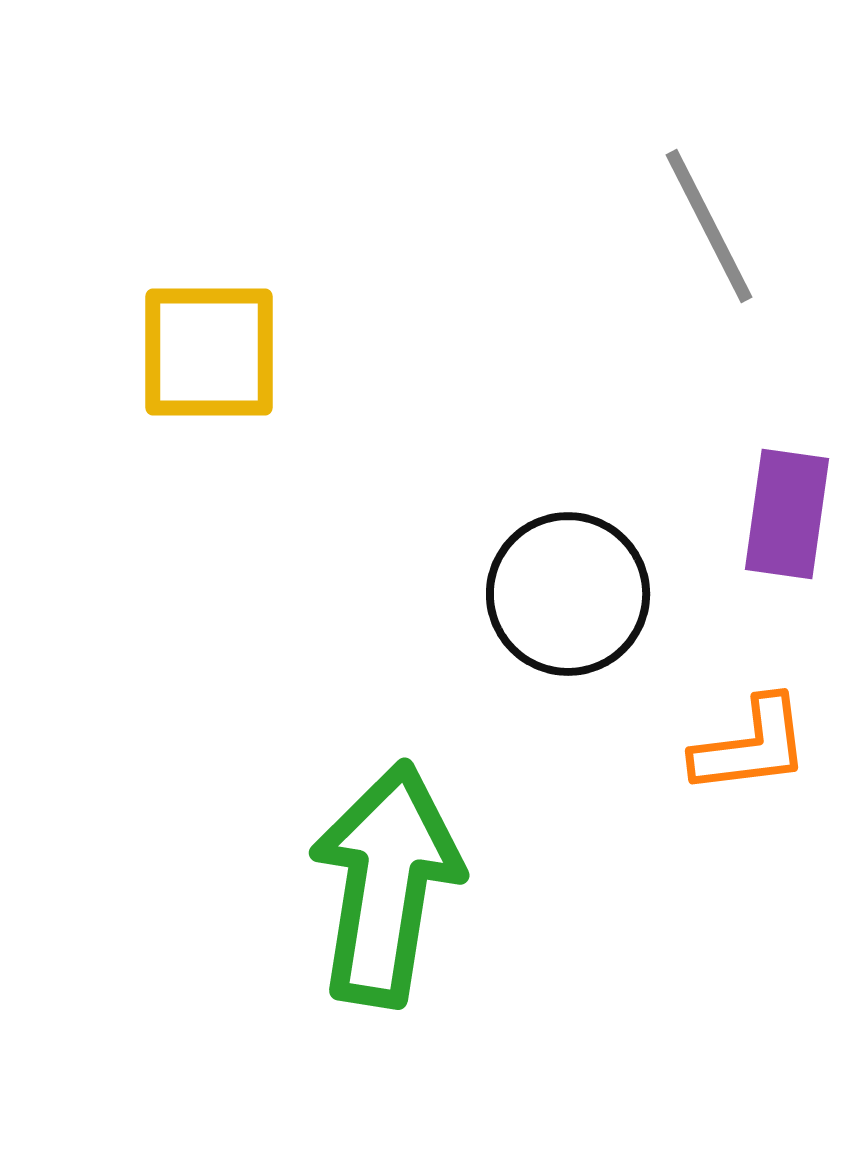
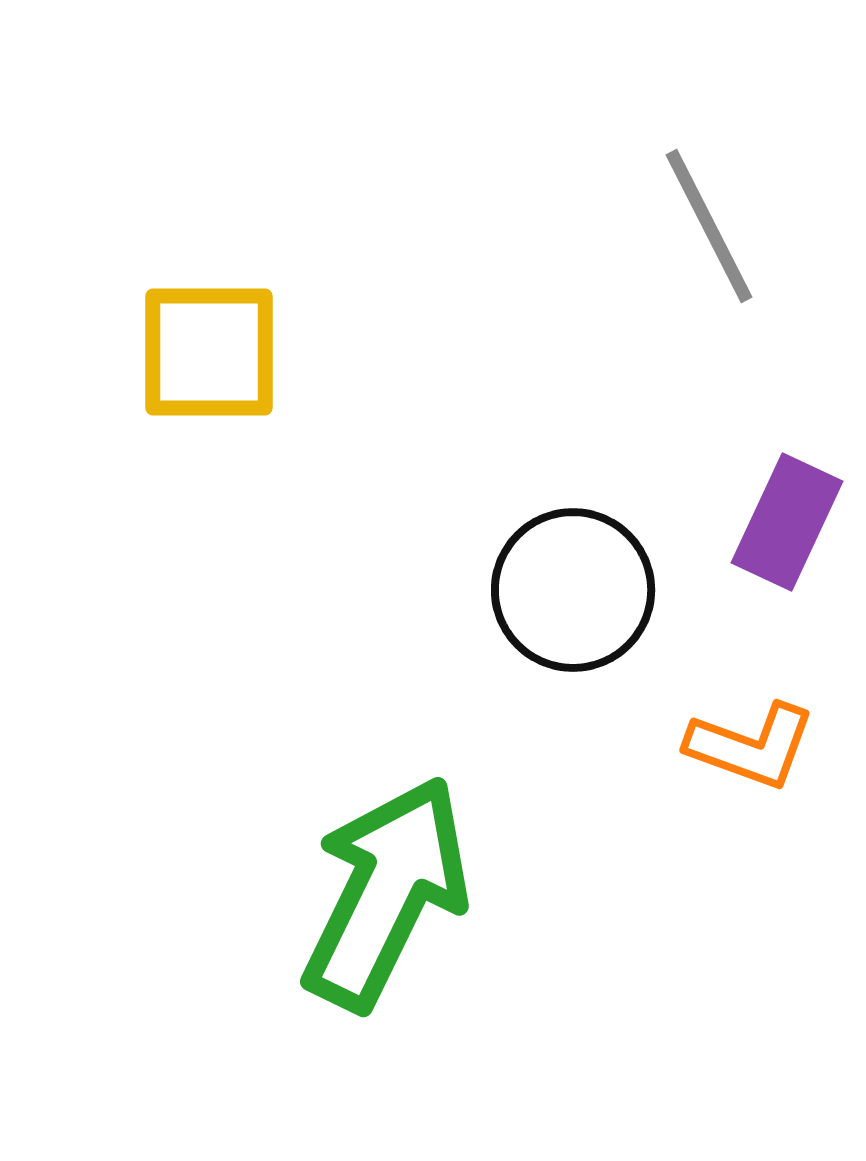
purple rectangle: moved 8 px down; rotated 17 degrees clockwise
black circle: moved 5 px right, 4 px up
orange L-shape: rotated 27 degrees clockwise
green arrow: moved 9 px down; rotated 17 degrees clockwise
